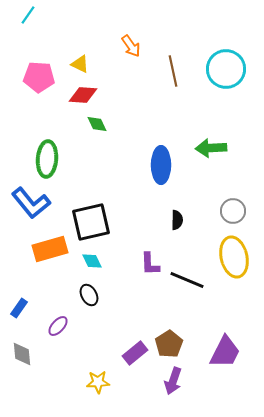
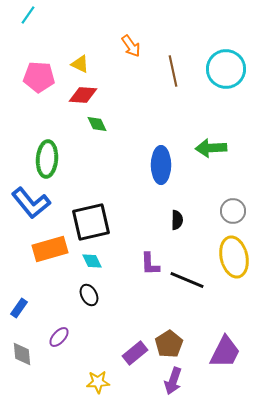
purple ellipse: moved 1 px right, 11 px down
